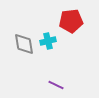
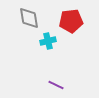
gray diamond: moved 5 px right, 26 px up
